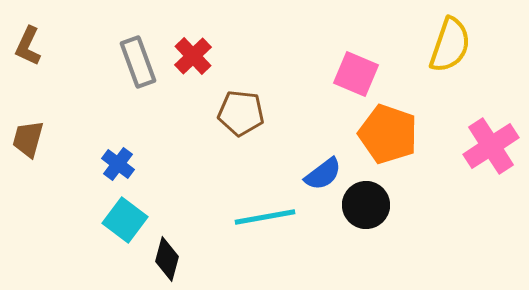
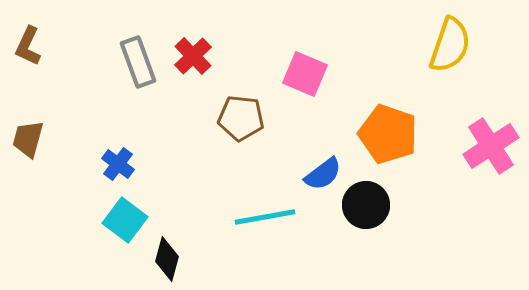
pink square: moved 51 px left
brown pentagon: moved 5 px down
